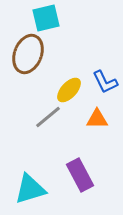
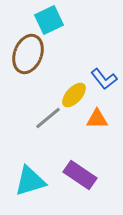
cyan square: moved 3 px right, 2 px down; rotated 12 degrees counterclockwise
blue L-shape: moved 1 px left, 3 px up; rotated 12 degrees counterclockwise
yellow ellipse: moved 5 px right, 5 px down
gray line: moved 1 px down
purple rectangle: rotated 28 degrees counterclockwise
cyan triangle: moved 8 px up
